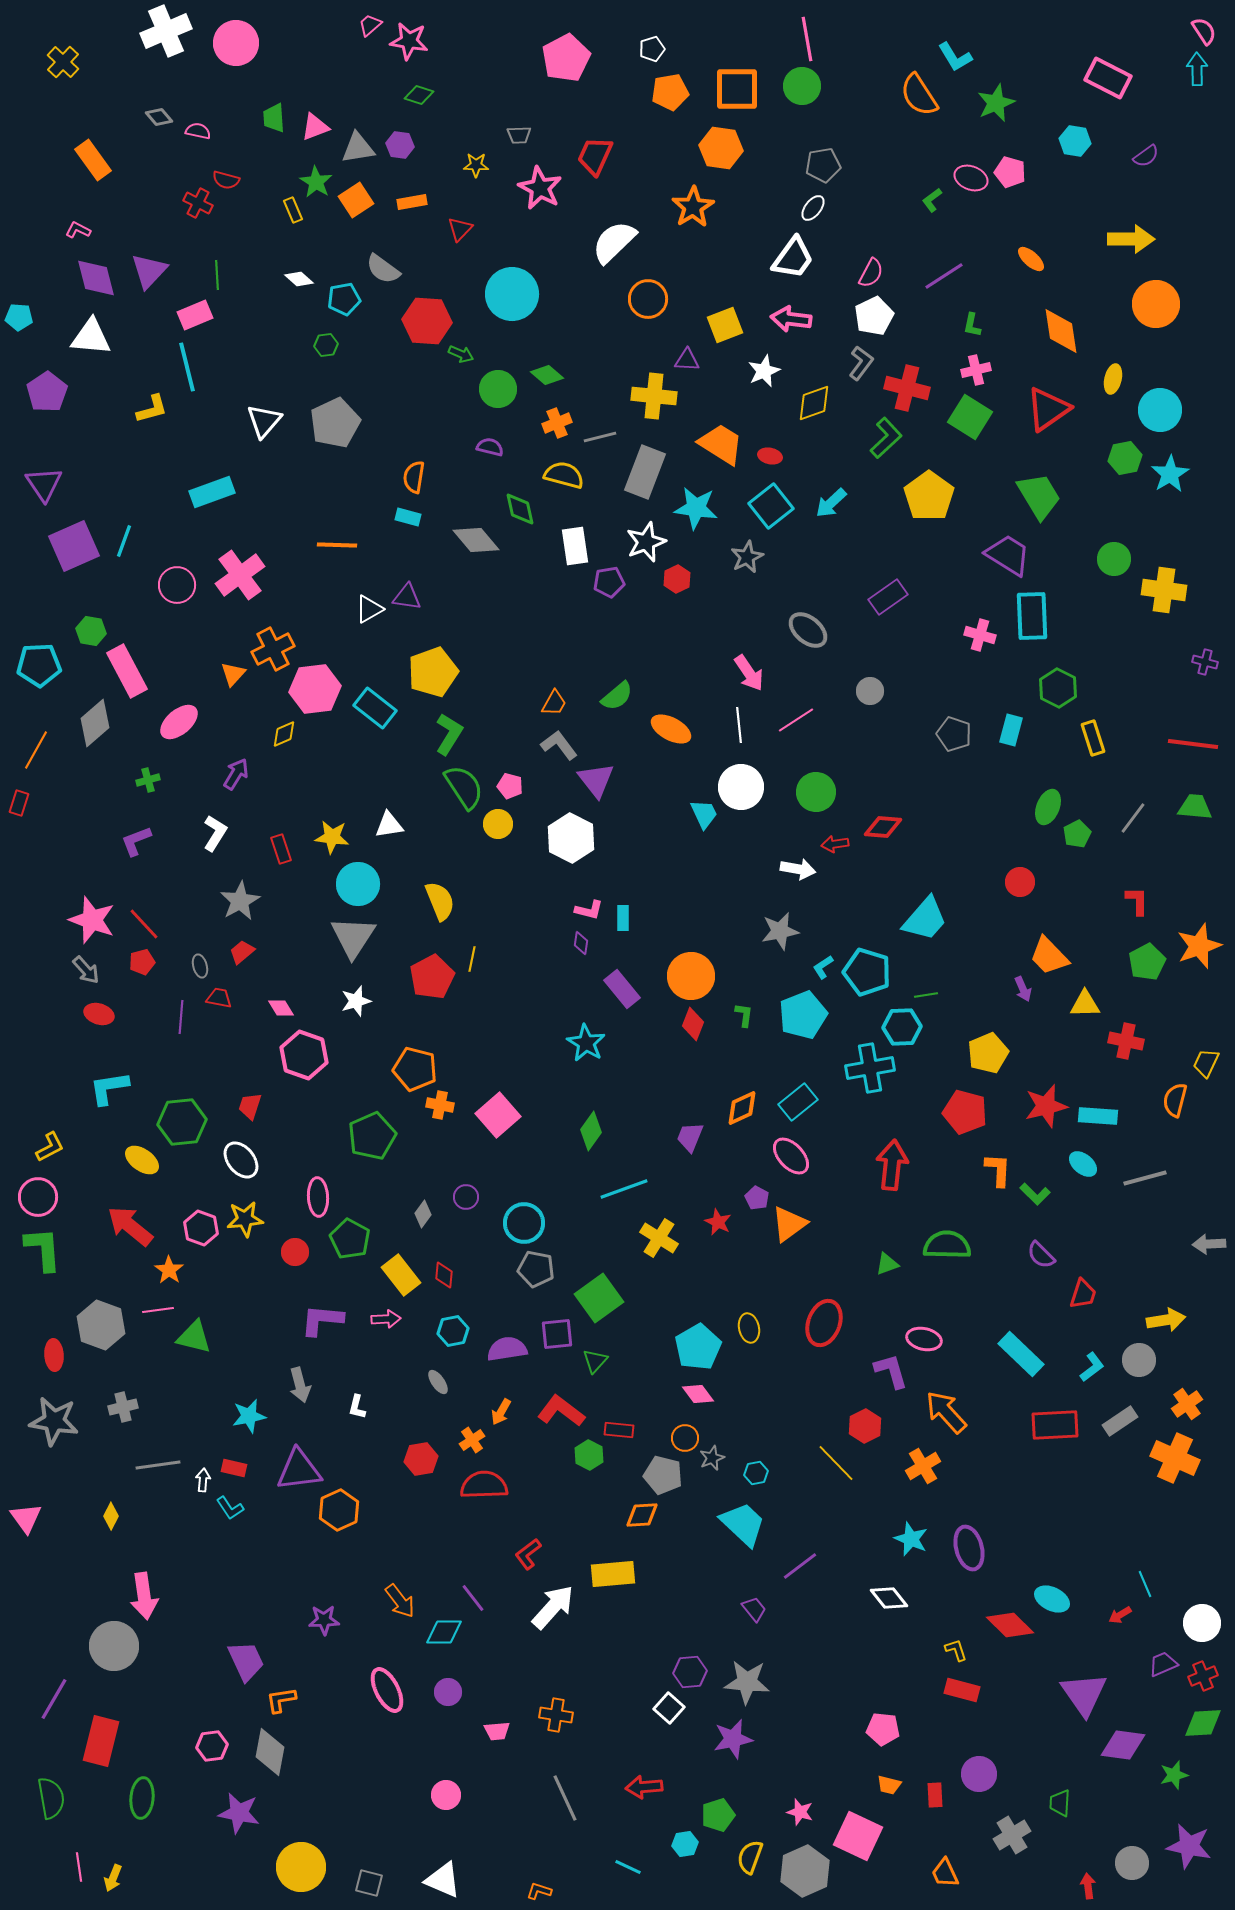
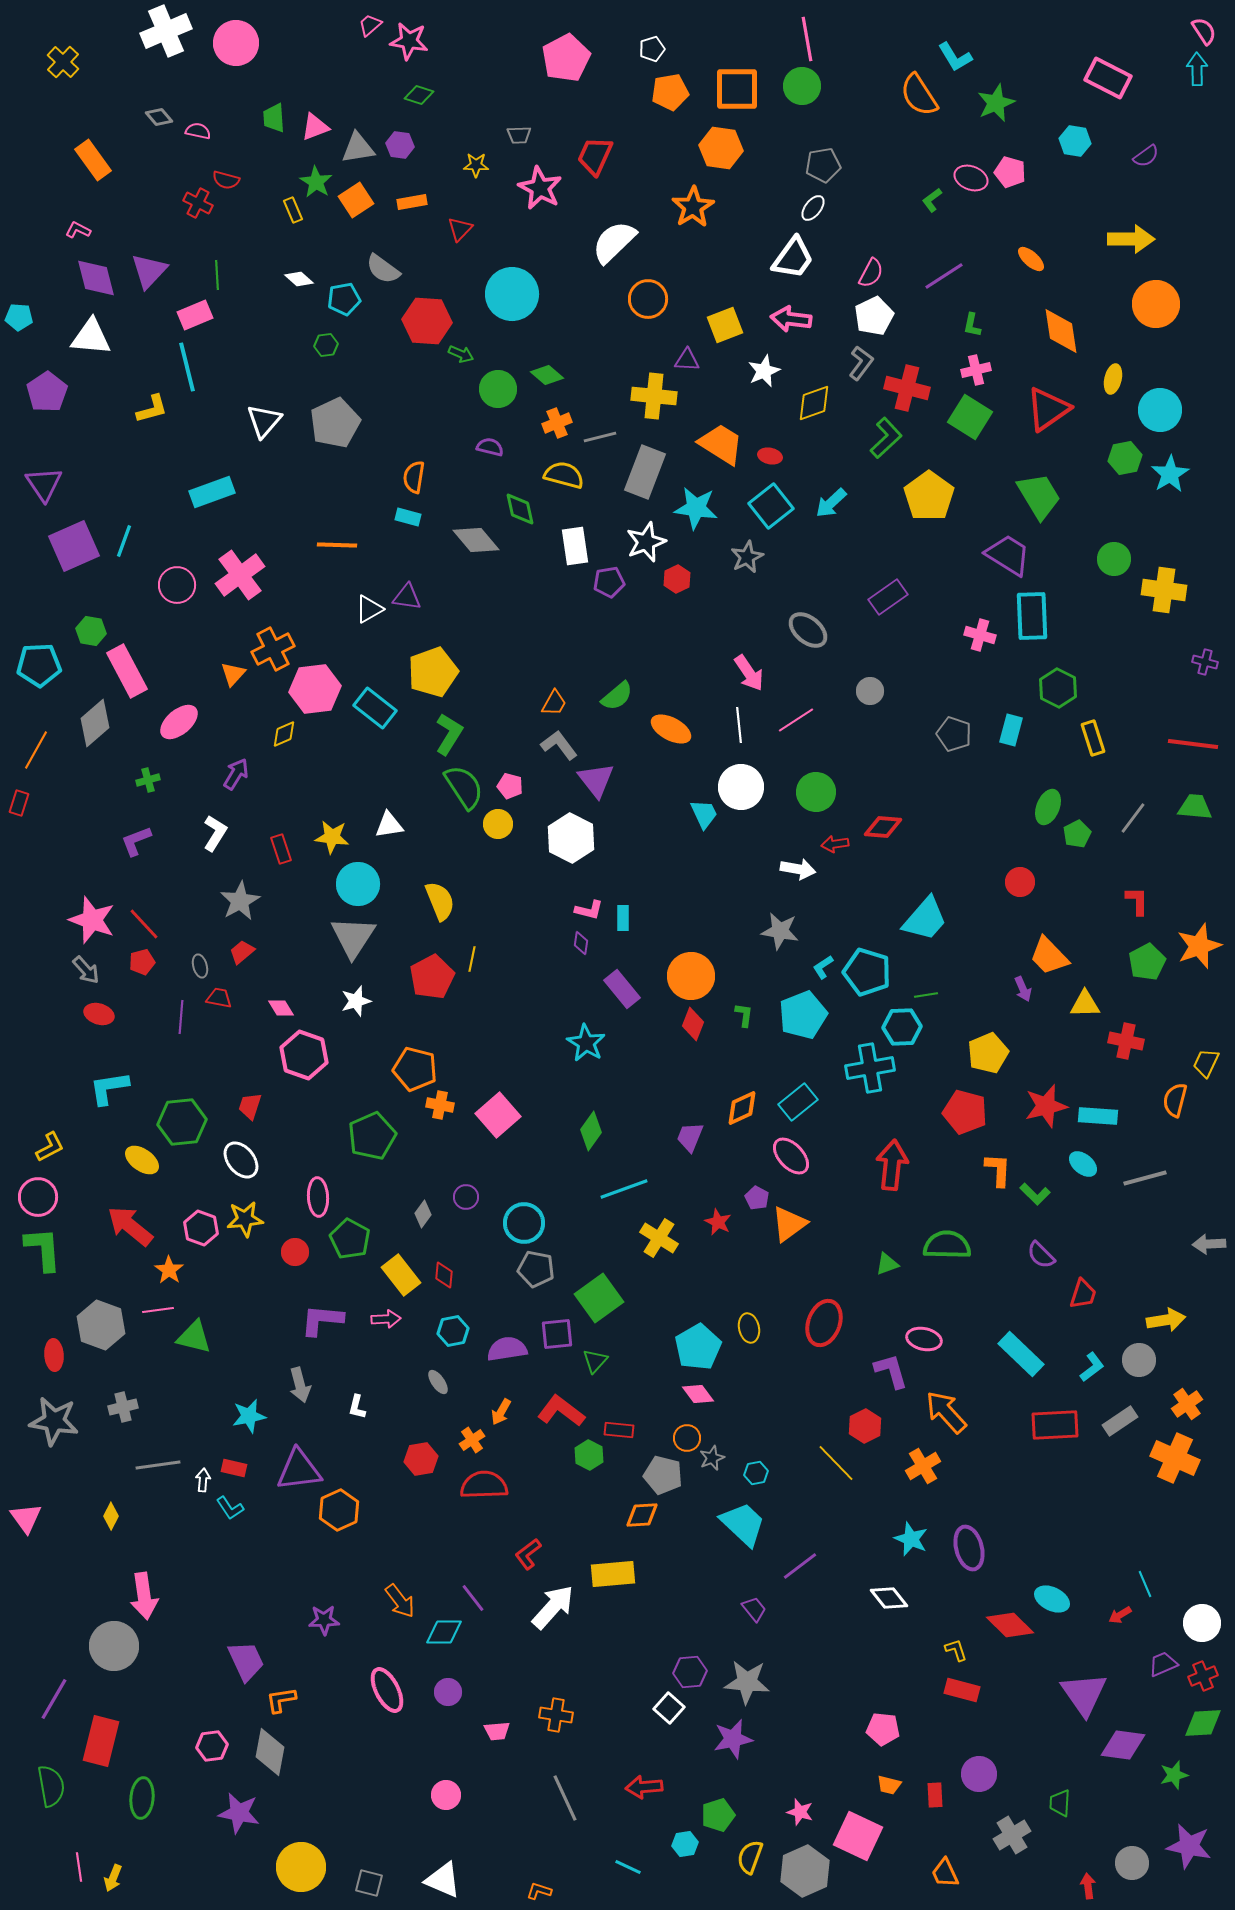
gray star at (780, 931): rotated 21 degrees clockwise
orange circle at (685, 1438): moved 2 px right
green semicircle at (51, 1798): moved 12 px up
